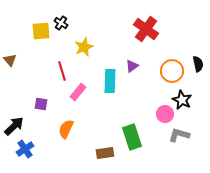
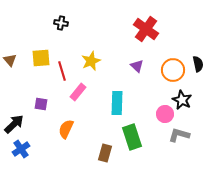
black cross: rotated 24 degrees counterclockwise
yellow square: moved 27 px down
yellow star: moved 7 px right, 14 px down
purple triangle: moved 5 px right; rotated 40 degrees counterclockwise
orange circle: moved 1 px right, 1 px up
cyan rectangle: moved 7 px right, 22 px down
black arrow: moved 2 px up
blue cross: moved 4 px left
brown rectangle: rotated 66 degrees counterclockwise
